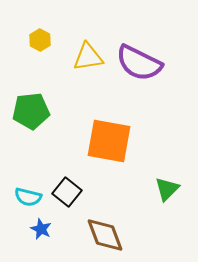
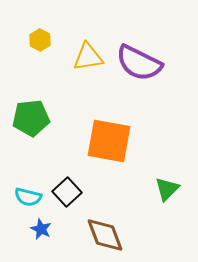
green pentagon: moved 7 px down
black square: rotated 8 degrees clockwise
